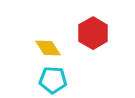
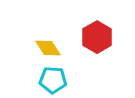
red hexagon: moved 4 px right, 4 px down
